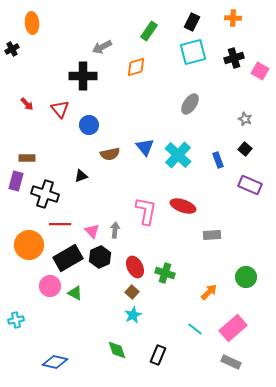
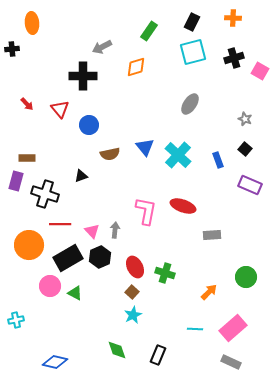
black cross at (12, 49): rotated 24 degrees clockwise
cyan line at (195, 329): rotated 35 degrees counterclockwise
